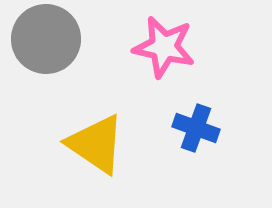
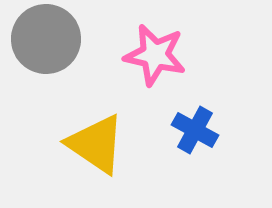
pink star: moved 9 px left, 8 px down
blue cross: moved 1 px left, 2 px down; rotated 9 degrees clockwise
